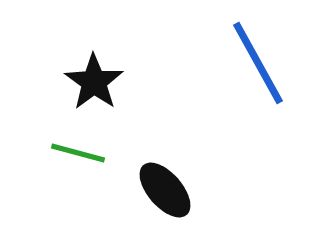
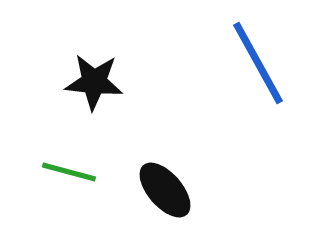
black star: rotated 30 degrees counterclockwise
green line: moved 9 px left, 19 px down
